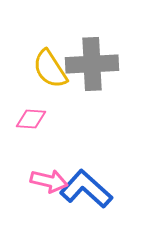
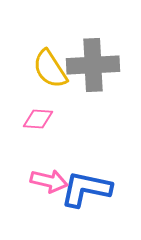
gray cross: moved 1 px right, 1 px down
pink diamond: moved 7 px right
blue L-shape: rotated 30 degrees counterclockwise
